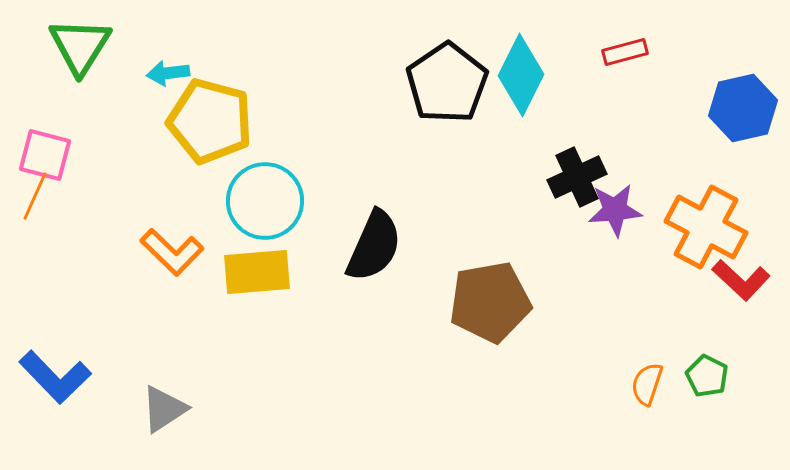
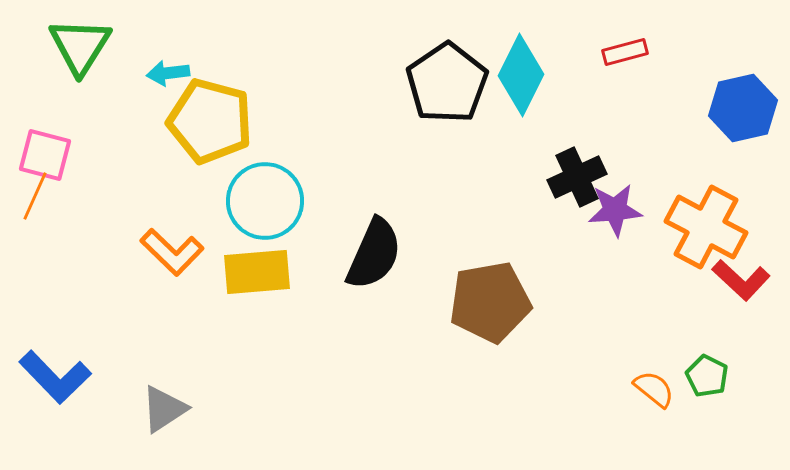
black semicircle: moved 8 px down
orange semicircle: moved 7 px right, 5 px down; rotated 111 degrees clockwise
